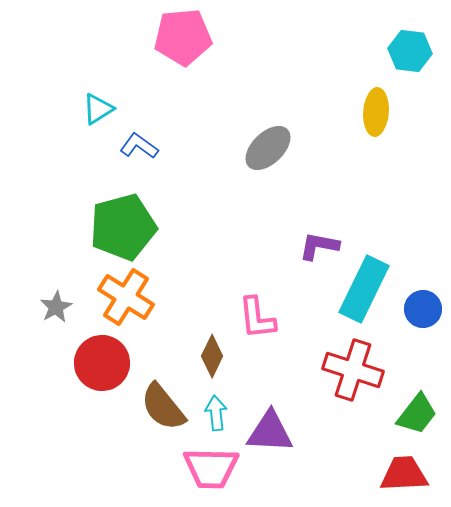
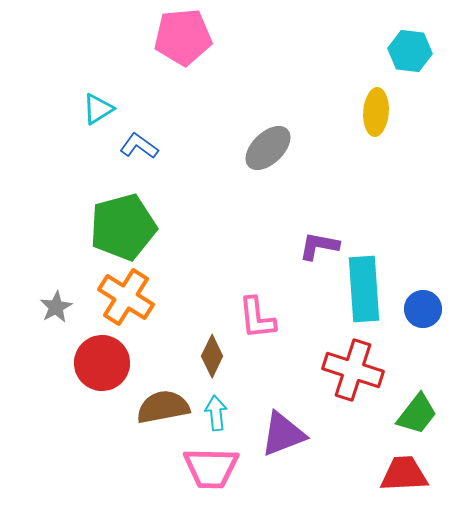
cyan rectangle: rotated 30 degrees counterclockwise
brown semicircle: rotated 118 degrees clockwise
purple triangle: moved 13 px right, 2 px down; rotated 24 degrees counterclockwise
